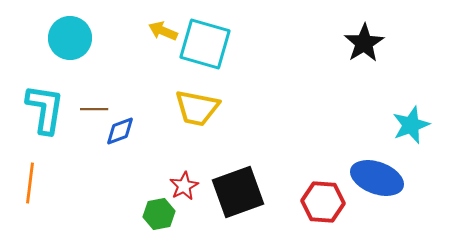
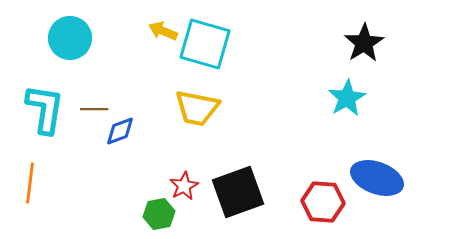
cyan star: moved 64 px left, 27 px up; rotated 9 degrees counterclockwise
